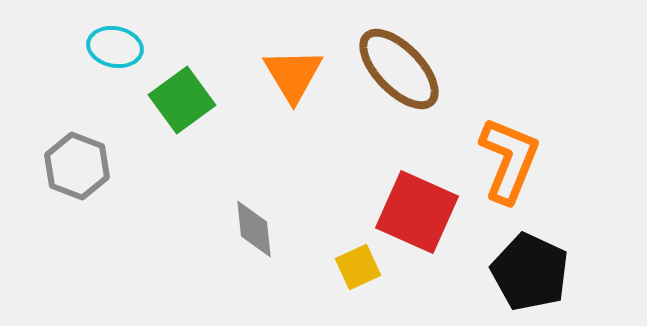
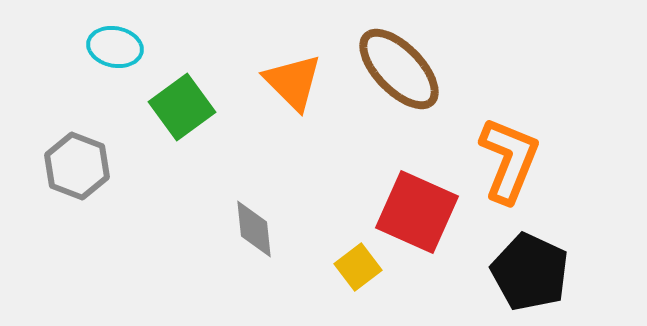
orange triangle: moved 7 px down; rotated 14 degrees counterclockwise
green square: moved 7 px down
yellow square: rotated 12 degrees counterclockwise
